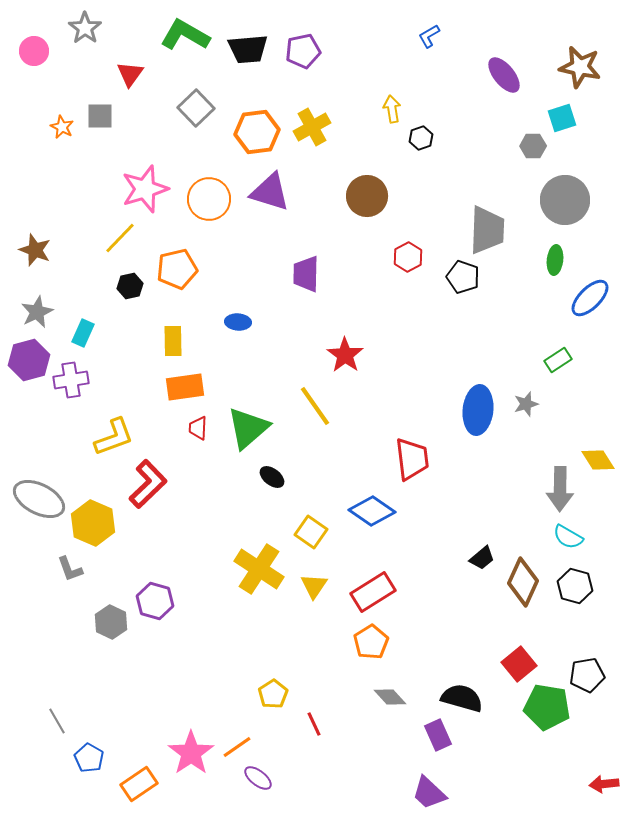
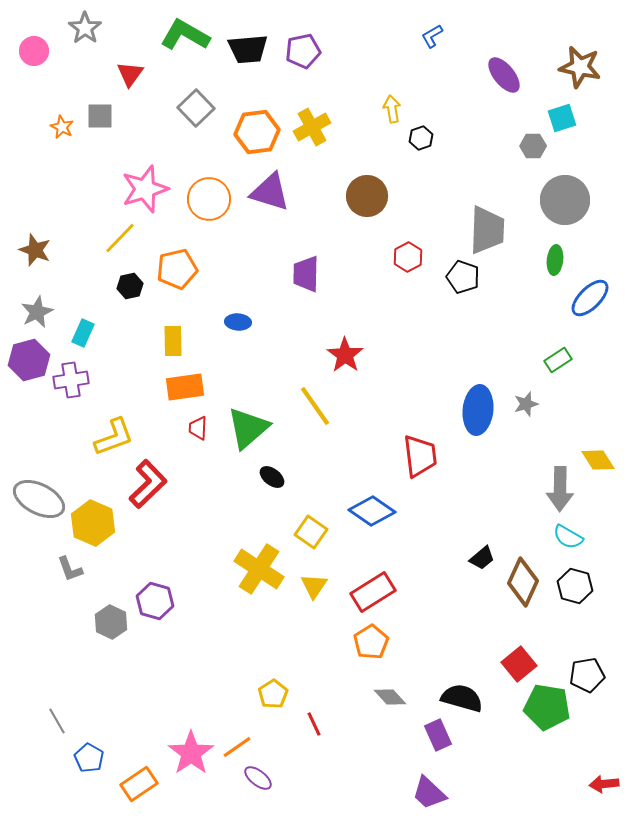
blue L-shape at (429, 36): moved 3 px right
red trapezoid at (412, 459): moved 8 px right, 3 px up
